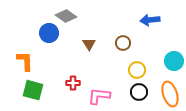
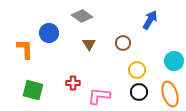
gray diamond: moved 16 px right
blue arrow: rotated 126 degrees clockwise
orange L-shape: moved 12 px up
